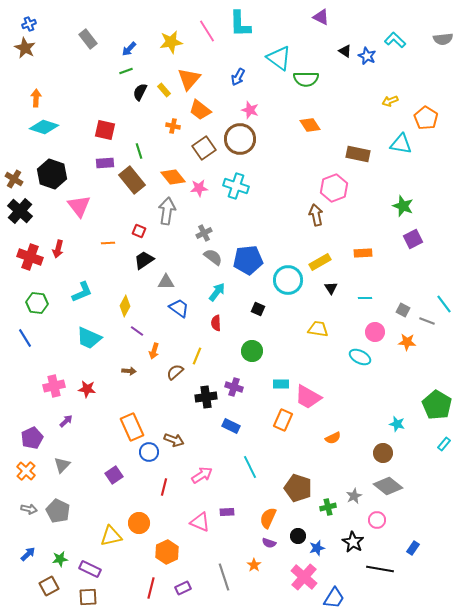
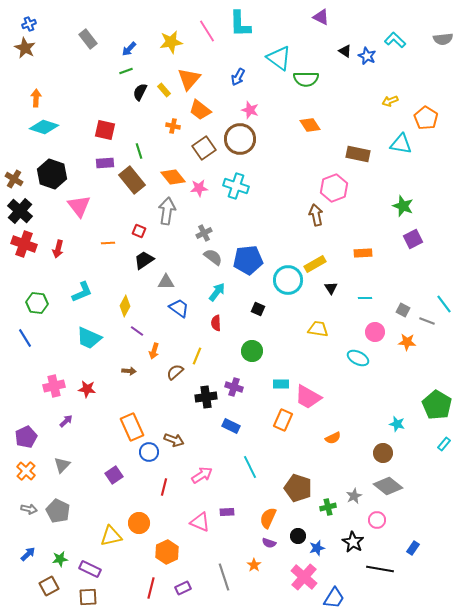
red cross at (30, 257): moved 6 px left, 13 px up
yellow rectangle at (320, 262): moved 5 px left, 2 px down
cyan ellipse at (360, 357): moved 2 px left, 1 px down
purple pentagon at (32, 438): moved 6 px left, 1 px up
